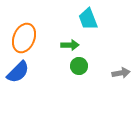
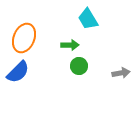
cyan trapezoid: rotated 10 degrees counterclockwise
